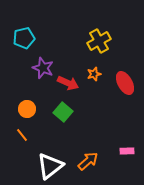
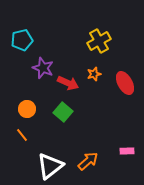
cyan pentagon: moved 2 px left, 2 px down
